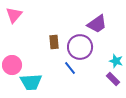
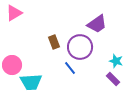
pink triangle: moved 2 px up; rotated 18 degrees clockwise
brown rectangle: rotated 16 degrees counterclockwise
